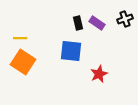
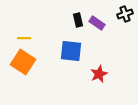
black cross: moved 5 px up
black rectangle: moved 3 px up
yellow line: moved 4 px right
